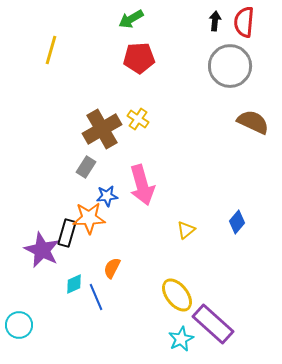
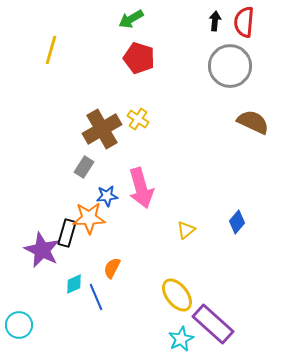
red pentagon: rotated 20 degrees clockwise
gray rectangle: moved 2 px left
pink arrow: moved 1 px left, 3 px down
